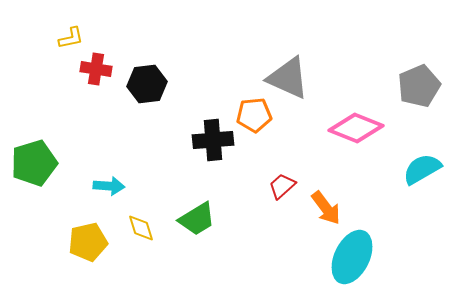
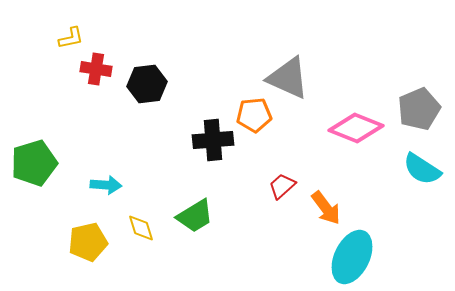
gray pentagon: moved 23 px down
cyan semicircle: rotated 117 degrees counterclockwise
cyan arrow: moved 3 px left, 1 px up
green trapezoid: moved 2 px left, 3 px up
